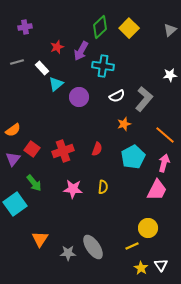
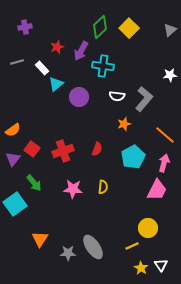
white semicircle: rotated 35 degrees clockwise
